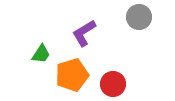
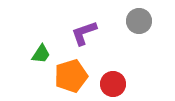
gray circle: moved 4 px down
purple L-shape: rotated 12 degrees clockwise
orange pentagon: moved 1 px left, 1 px down
